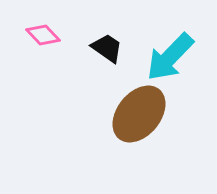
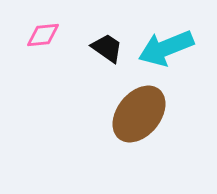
pink diamond: rotated 52 degrees counterclockwise
cyan arrow: moved 4 px left, 9 px up; rotated 24 degrees clockwise
